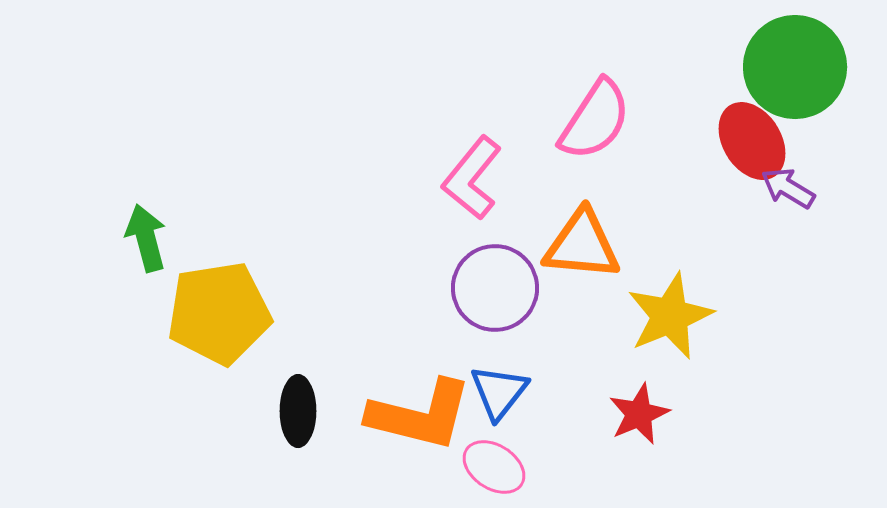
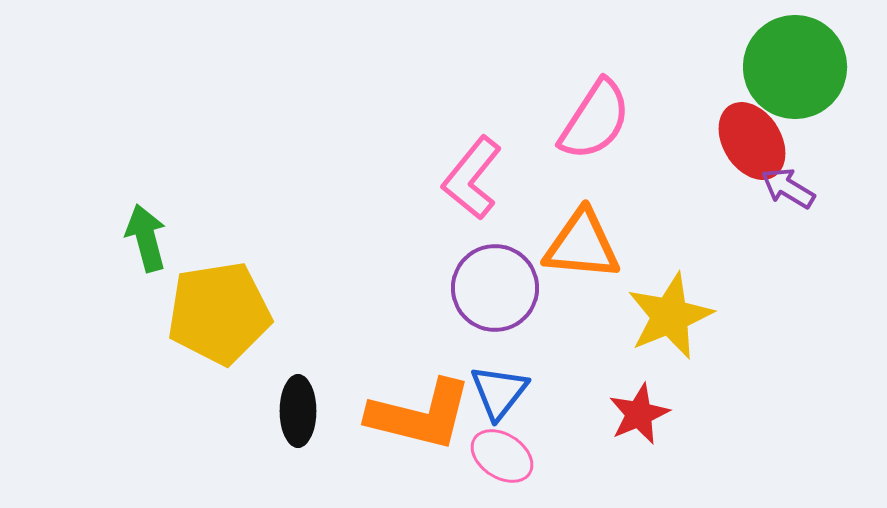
pink ellipse: moved 8 px right, 11 px up
